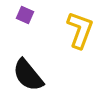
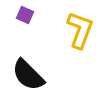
black semicircle: rotated 6 degrees counterclockwise
